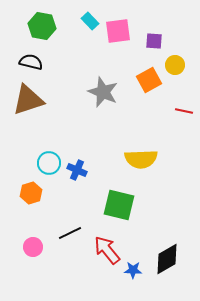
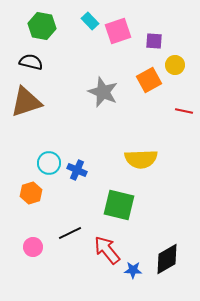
pink square: rotated 12 degrees counterclockwise
brown triangle: moved 2 px left, 2 px down
